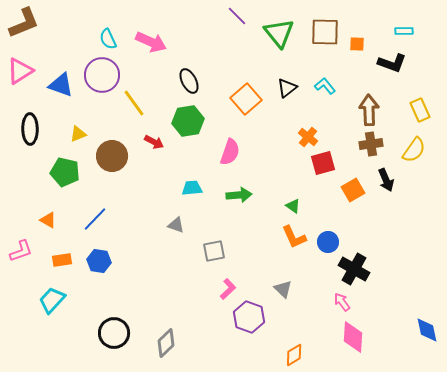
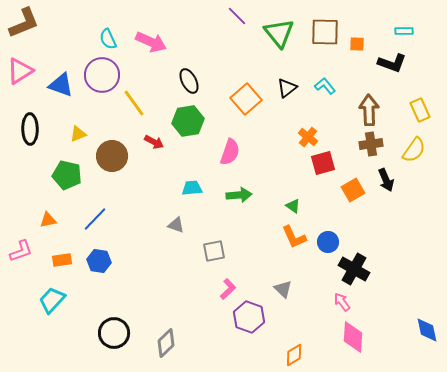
green pentagon at (65, 172): moved 2 px right, 3 px down
orange triangle at (48, 220): rotated 42 degrees counterclockwise
